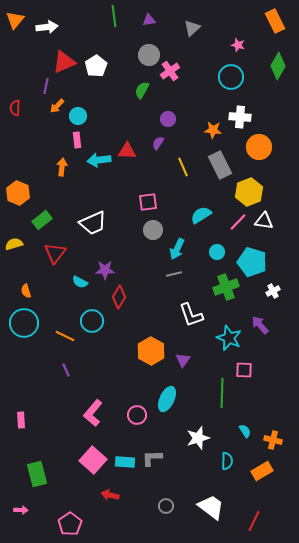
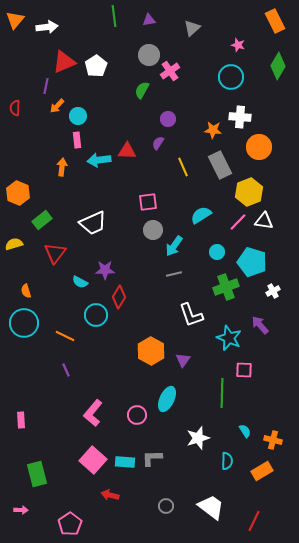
cyan arrow at (177, 249): moved 3 px left, 3 px up; rotated 10 degrees clockwise
cyan circle at (92, 321): moved 4 px right, 6 px up
